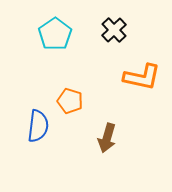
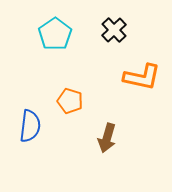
blue semicircle: moved 8 px left
